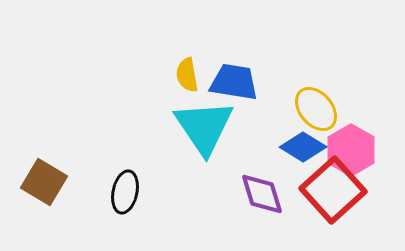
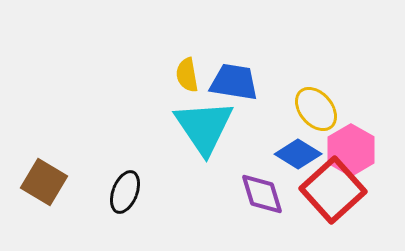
blue diamond: moved 5 px left, 7 px down
black ellipse: rotated 9 degrees clockwise
